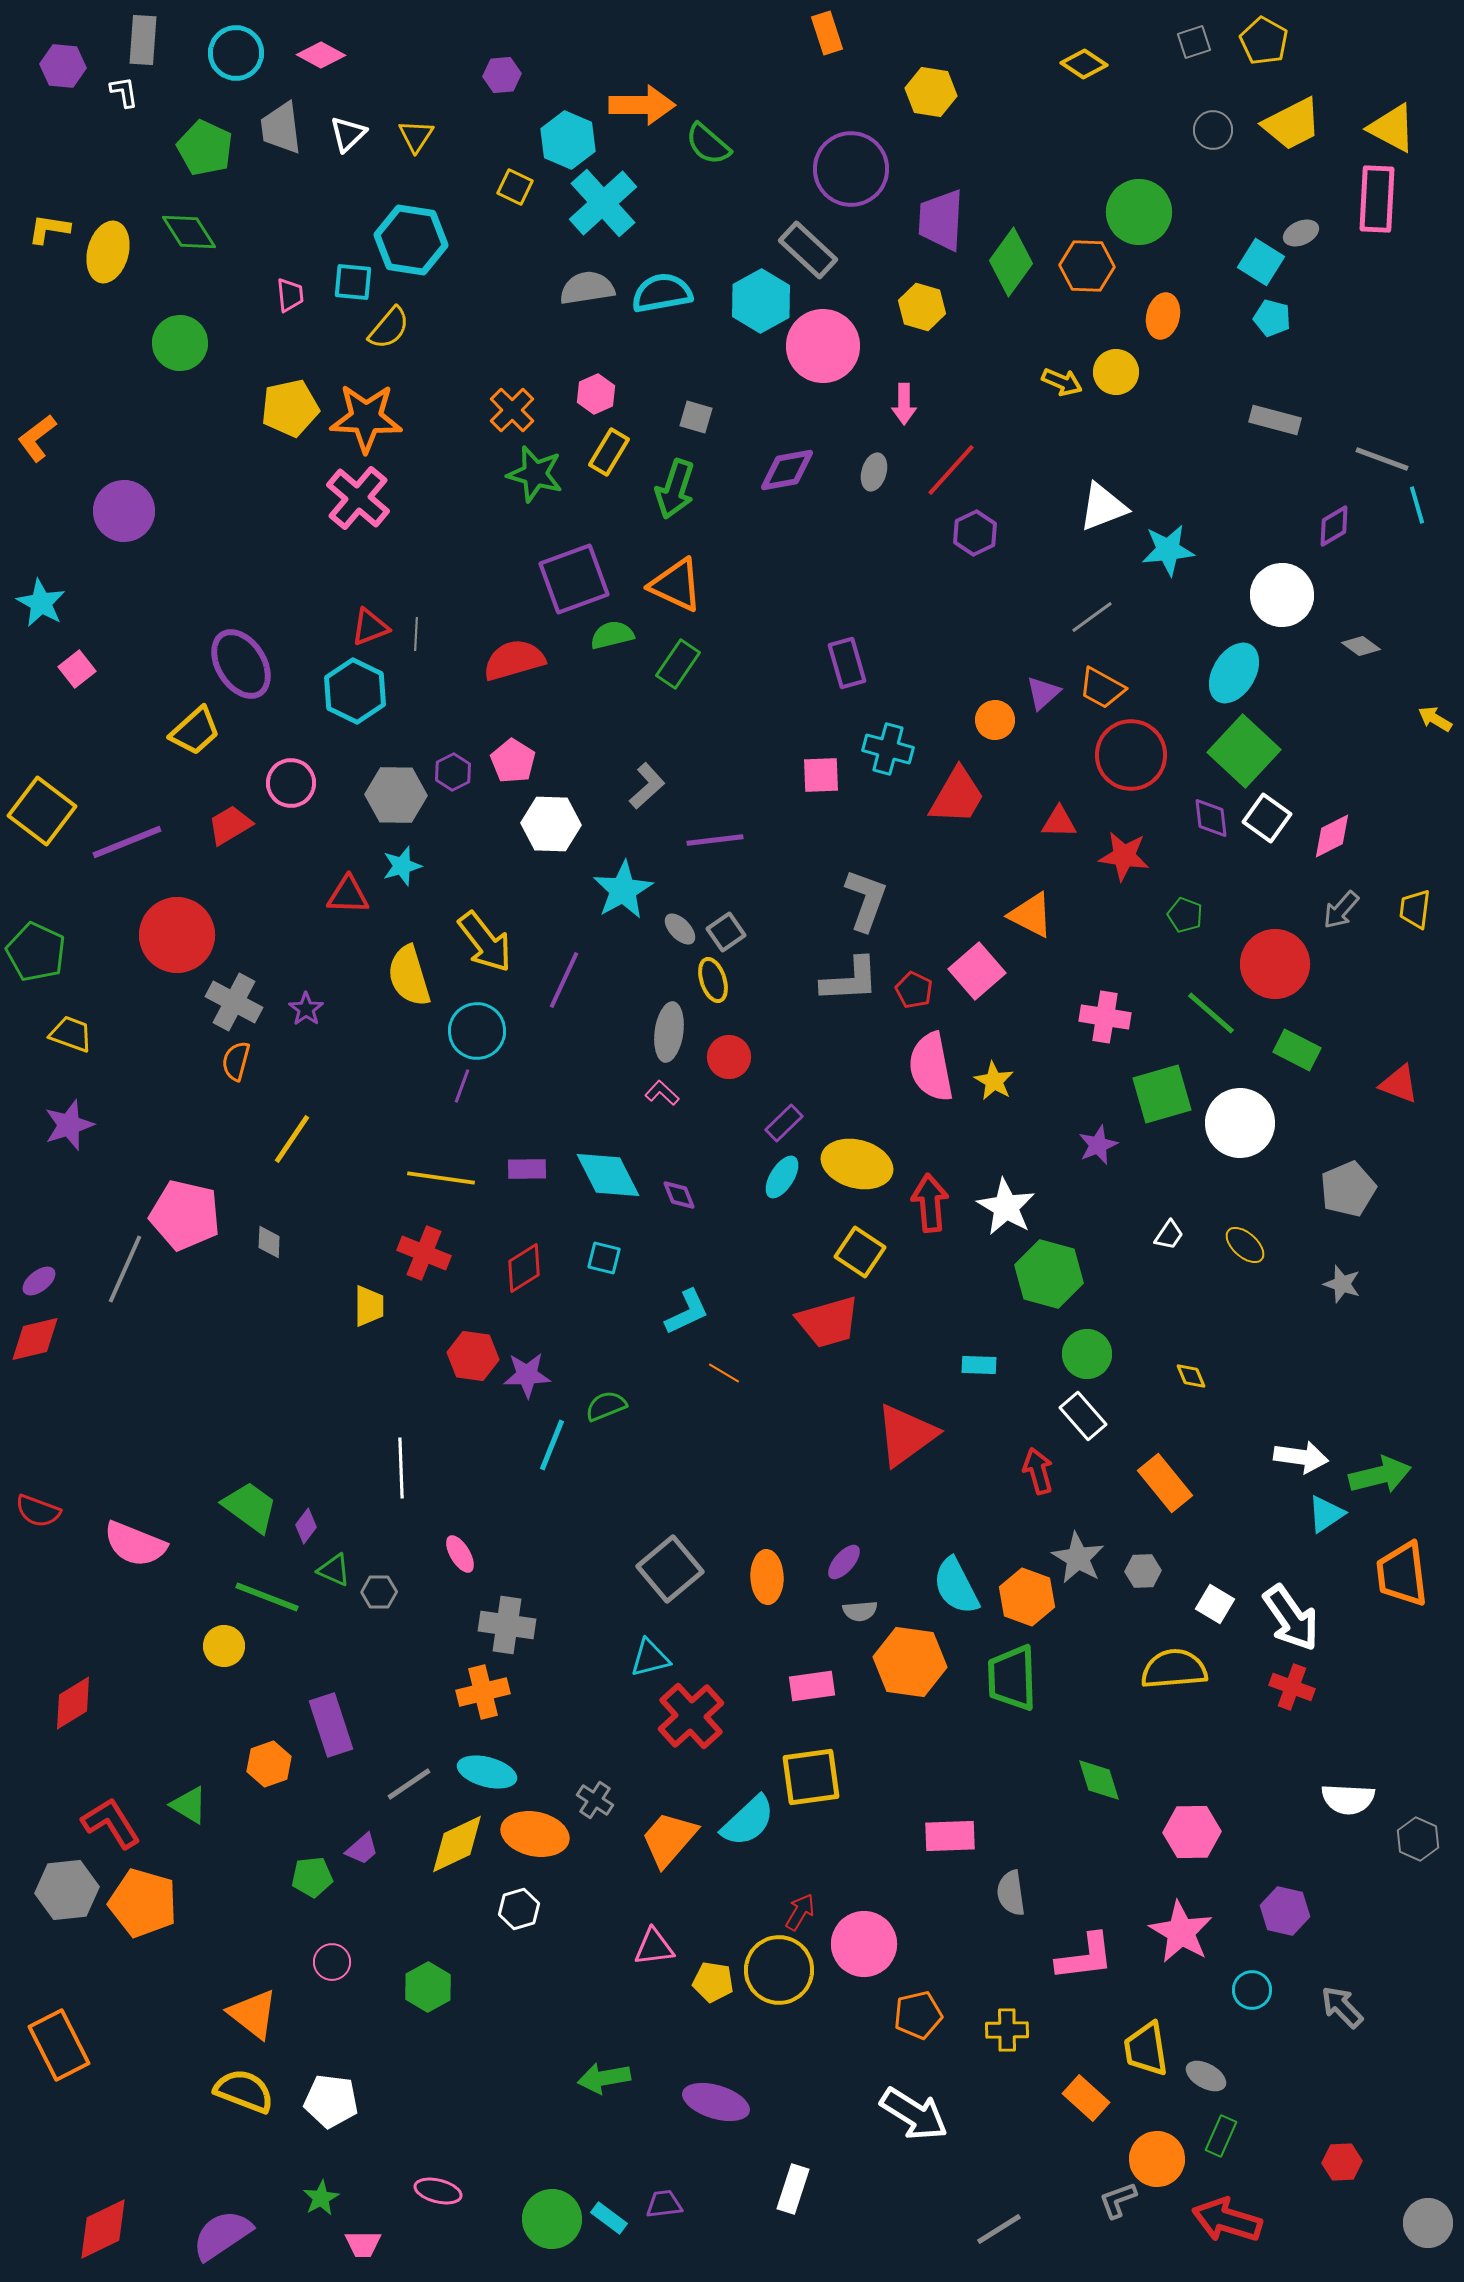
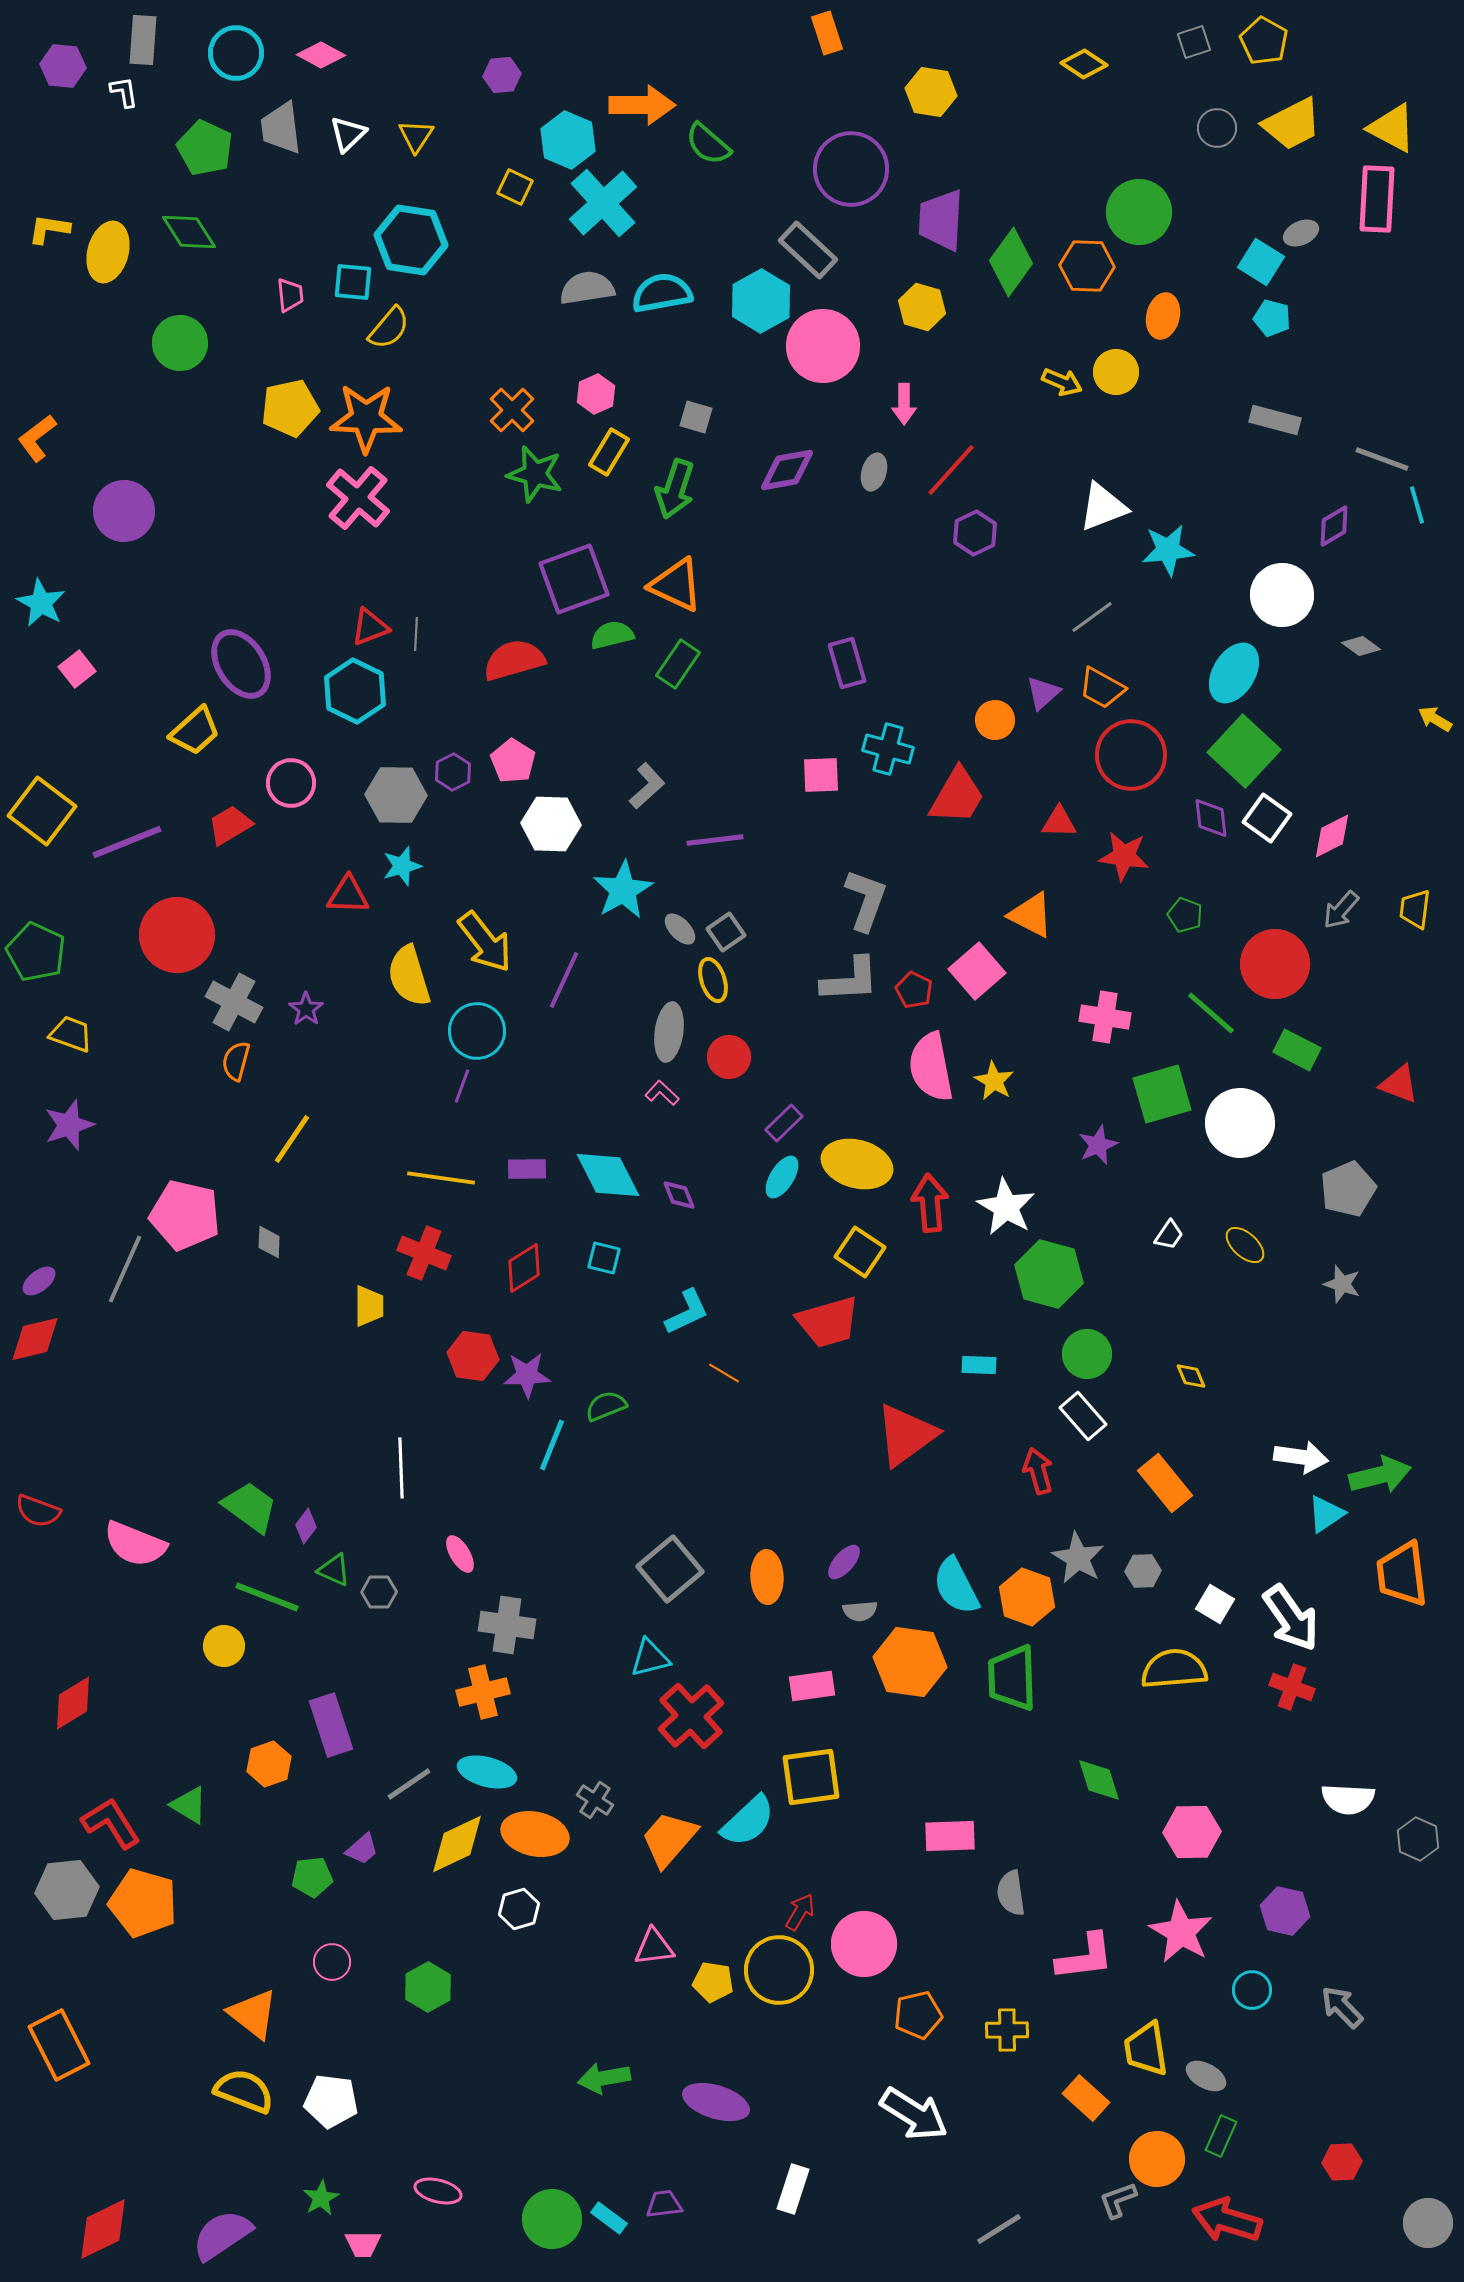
gray circle at (1213, 130): moved 4 px right, 2 px up
